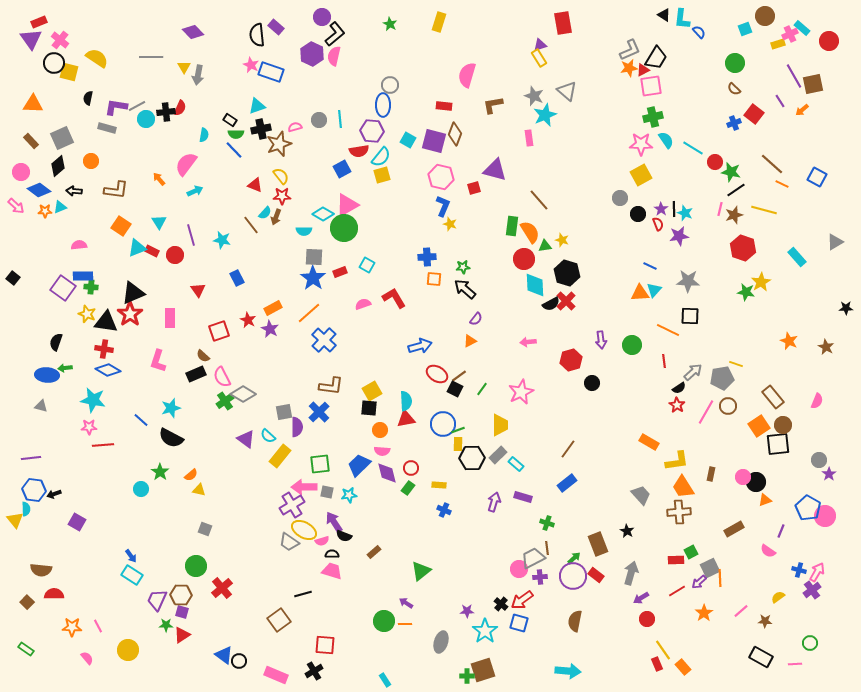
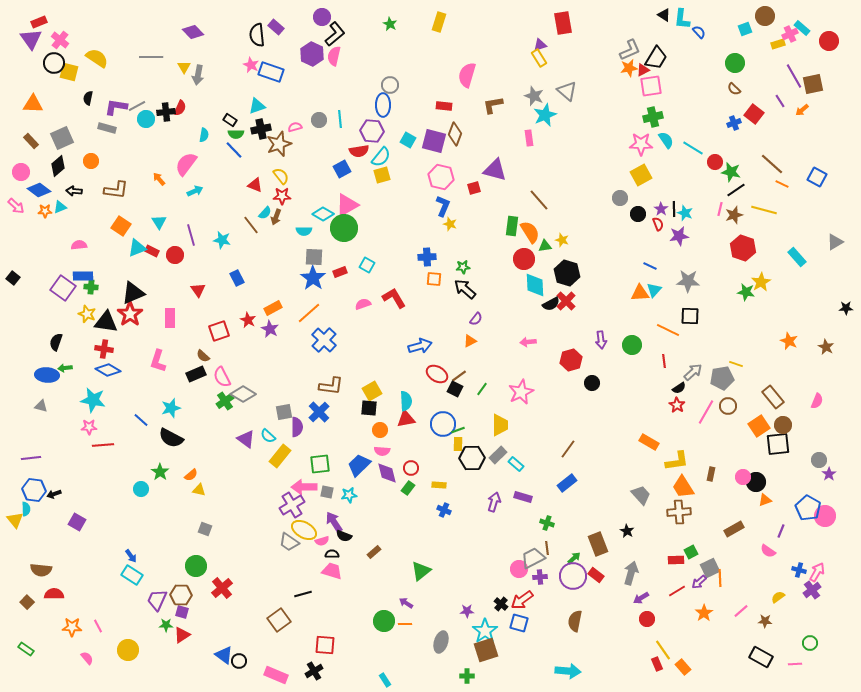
brown square at (483, 670): moved 3 px right, 20 px up
